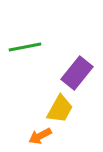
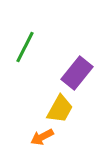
green line: rotated 52 degrees counterclockwise
orange arrow: moved 2 px right, 1 px down
